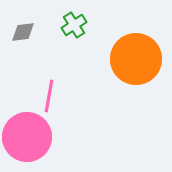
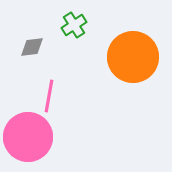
gray diamond: moved 9 px right, 15 px down
orange circle: moved 3 px left, 2 px up
pink circle: moved 1 px right
